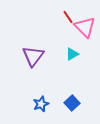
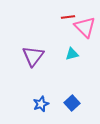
red line: rotated 64 degrees counterclockwise
cyan triangle: rotated 16 degrees clockwise
